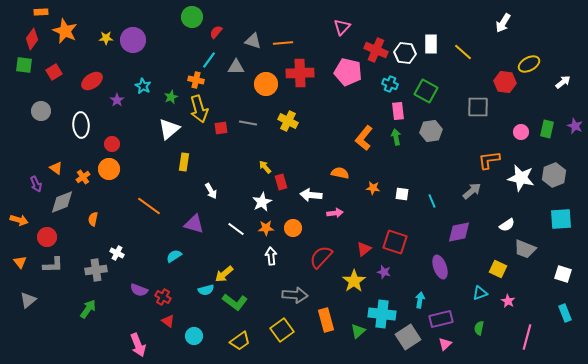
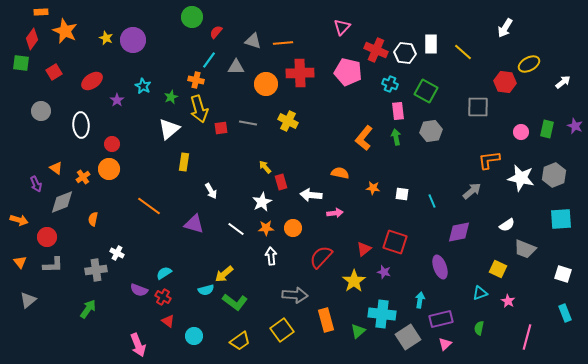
white arrow at (503, 23): moved 2 px right, 5 px down
yellow star at (106, 38): rotated 24 degrees clockwise
green square at (24, 65): moved 3 px left, 2 px up
cyan semicircle at (174, 256): moved 10 px left, 17 px down
